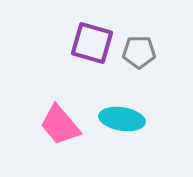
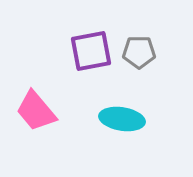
purple square: moved 1 px left, 8 px down; rotated 27 degrees counterclockwise
pink trapezoid: moved 24 px left, 14 px up
